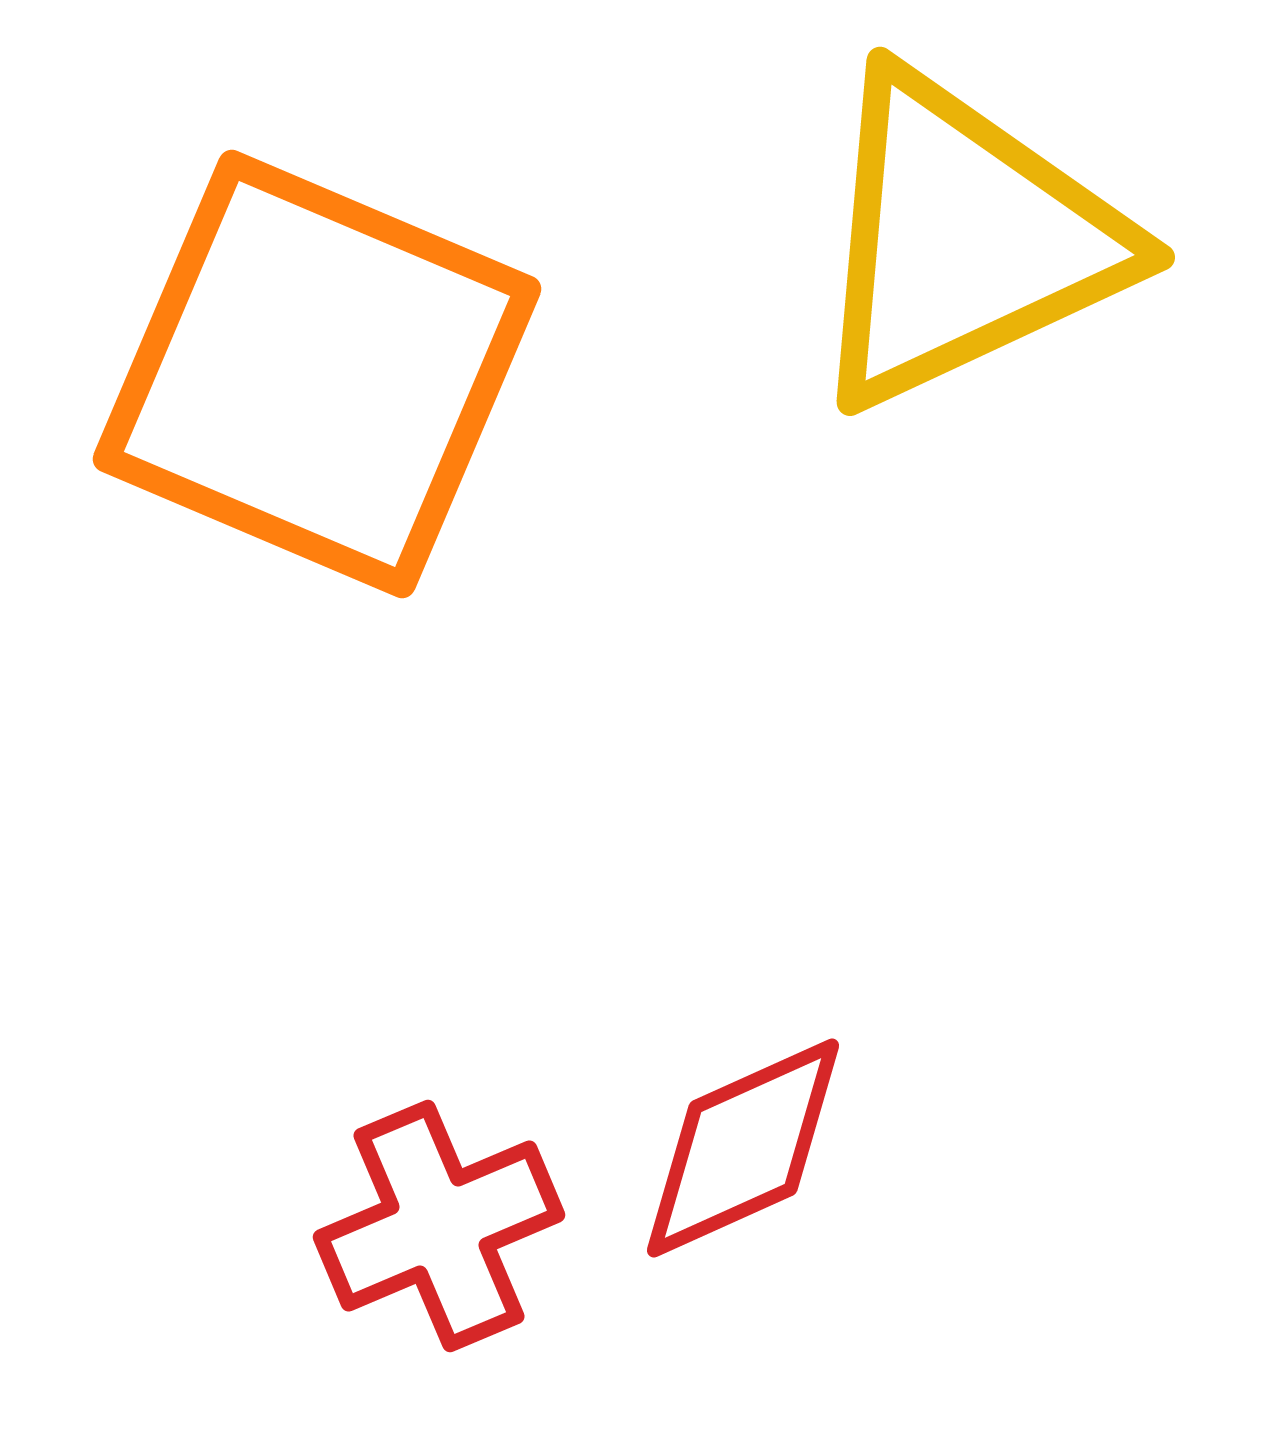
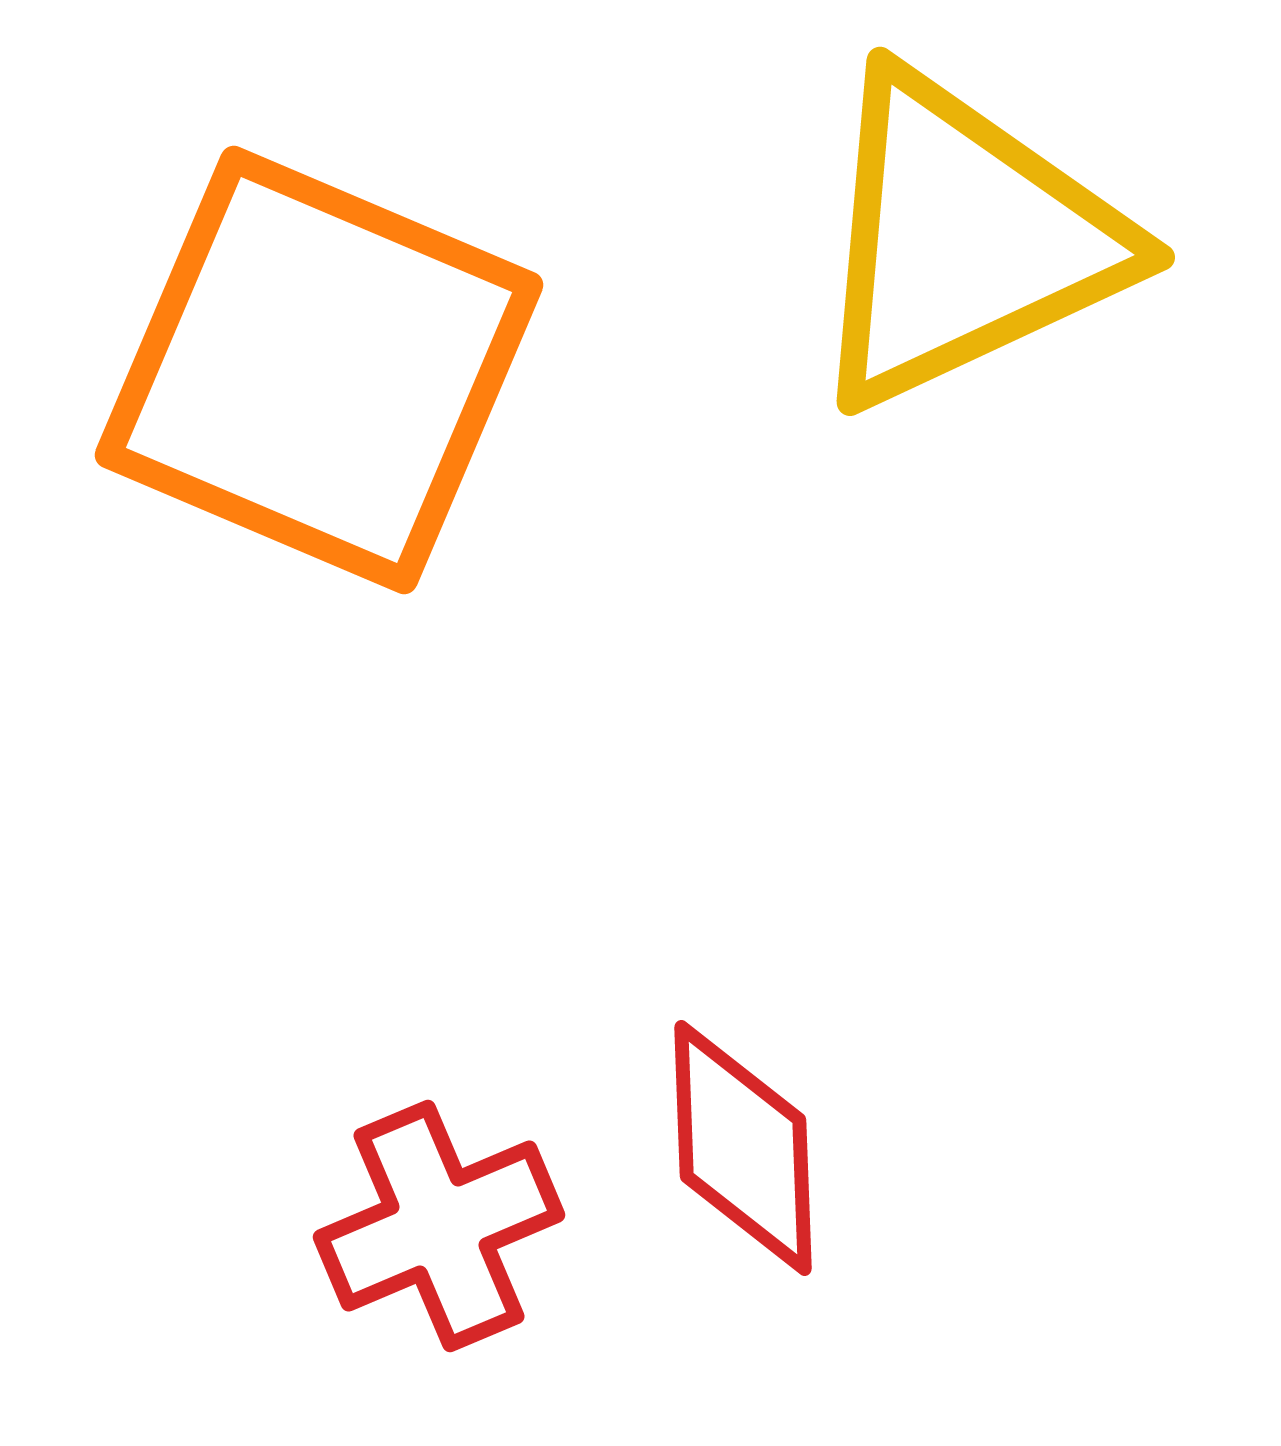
orange square: moved 2 px right, 4 px up
red diamond: rotated 68 degrees counterclockwise
